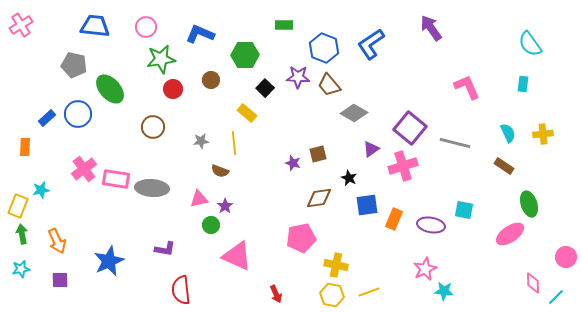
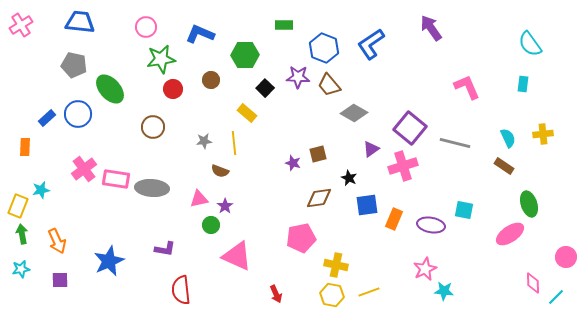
blue trapezoid at (95, 26): moved 15 px left, 4 px up
cyan semicircle at (508, 133): moved 5 px down
gray star at (201, 141): moved 3 px right
